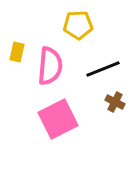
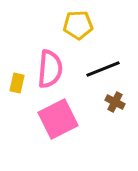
yellow rectangle: moved 31 px down
pink semicircle: moved 3 px down
